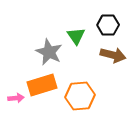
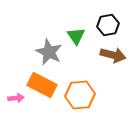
black hexagon: rotated 10 degrees counterclockwise
orange rectangle: rotated 44 degrees clockwise
orange hexagon: moved 1 px up
